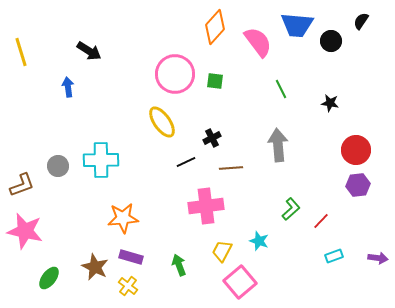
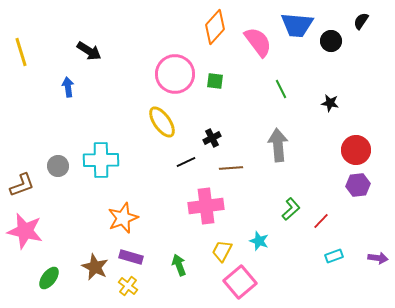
orange star: rotated 16 degrees counterclockwise
